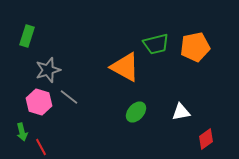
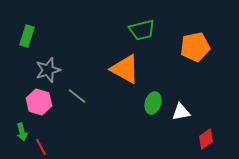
green trapezoid: moved 14 px left, 14 px up
orange triangle: moved 2 px down
gray line: moved 8 px right, 1 px up
green ellipse: moved 17 px right, 9 px up; rotated 25 degrees counterclockwise
